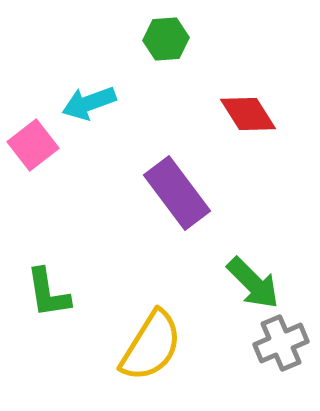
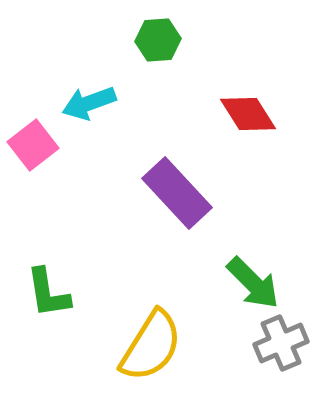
green hexagon: moved 8 px left, 1 px down
purple rectangle: rotated 6 degrees counterclockwise
